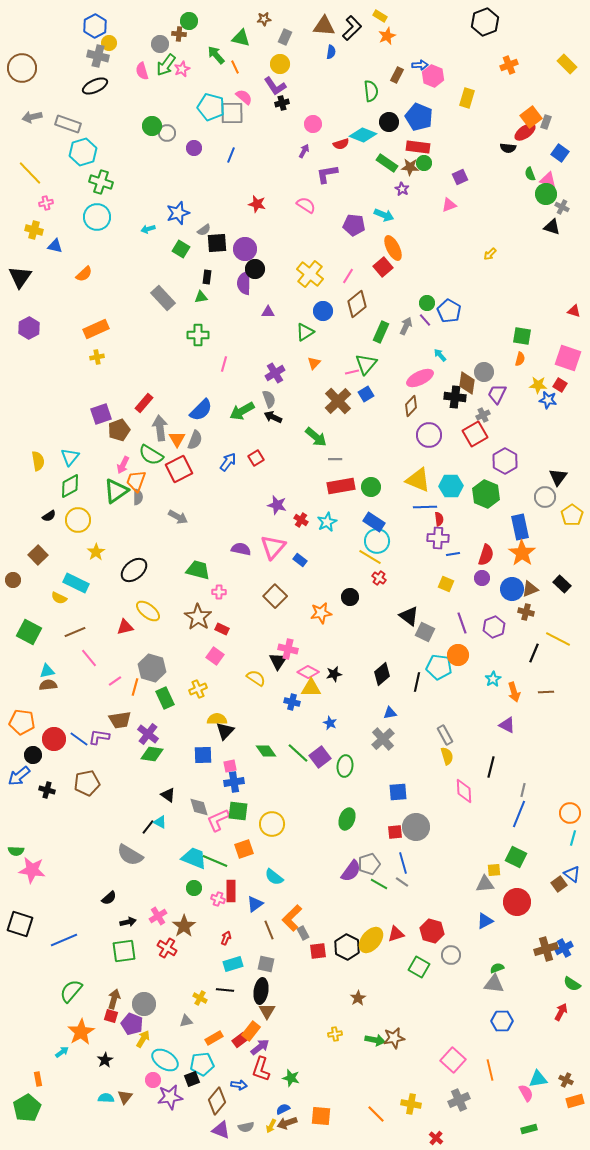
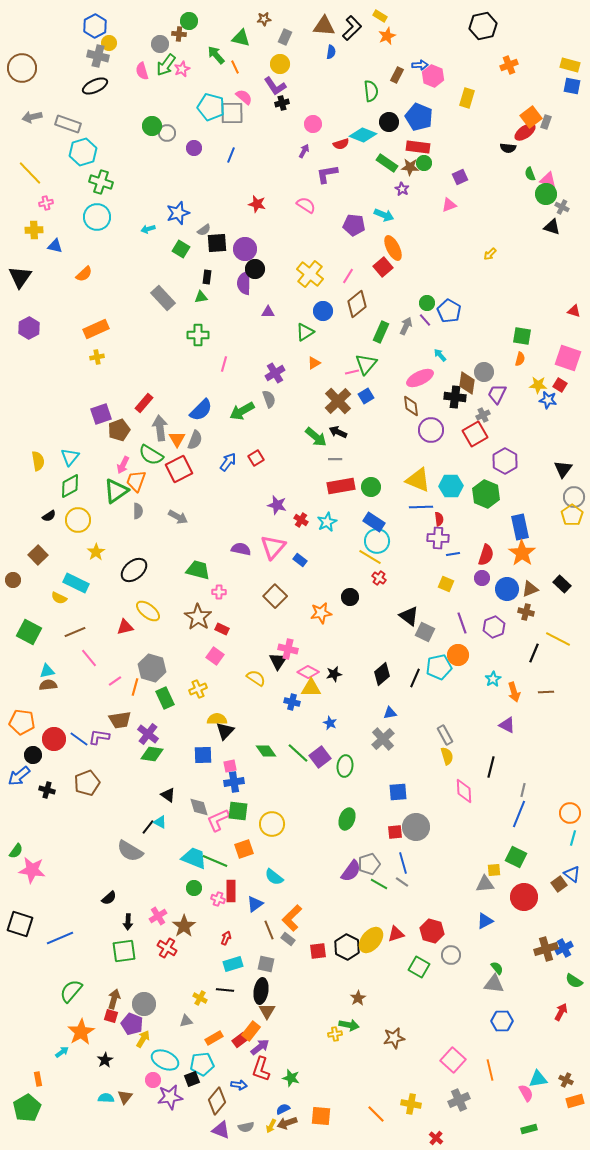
black hexagon at (485, 22): moved 2 px left, 4 px down; rotated 8 degrees clockwise
yellow rectangle at (567, 64): moved 3 px right, 1 px down; rotated 30 degrees counterclockwise
blue square at (560, 153): moved 12 px right, 67 px up; rotated 24 degrees counterclockwise
yellow cross at (34, 230): rotated 18 degrees counterclockwise
orange triangle at (314, 363): rotated 16 degrees clockwise
blue square at (366, 394): moved 2 px down
brown diamond at (411, 406): rotated 50 degrees counterclockwise
black arrow at (273, 417): moved 65 px right, 15 px down
purple circle at (429, 435): moved 2 px right, 5 px up
black triangle at (558, 477): moved 5 px right, 8 px up
gray semicircle at (138, 497): moved 14 px down
gray circle at (545, 497): moved 29 px right
blue line at (425, 507): moved 4 px left
blue circle at (512, 589): moved 5 px left
cyan pentagon at (439, 667): rotated 20 degrees counterclockwise
black line at (417, 682): moved 2 px left, 4 px up; rotated 12 degrees clockwise
brown pentagon at (87, 783): rotated 10 degrees counterclockwise
green semicircle at (16, 851): rotated 56 degrees counterclockwise
gray semicircle at (130, 855): moved 4 px up
red circle at (517, 902): moved 7 px right, 5 px up
black arrow at (128, 922): rotated 105 degrees clockwise
gray rectangle at (303, 933): moved 15 px left, 6 px down; rotated 24 degrees counterclockwise
blue line at (64, 940): moved 4 px left, 2 px up
green semicircle at (497, 968): rotated 72 degrees clockwise
green semicircle at (572, 984): moved 2 px right, 3 px up
green arrow at (375, 1040): moved 26 px left, 15 px up
cyan ellipse at (165, 1060): rotated 8 degrees counterclockwise
